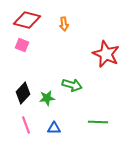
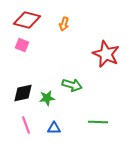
orange arrow: rotated 24 degrees clockwise
black diamond: rotated 35 degrees clockwise
